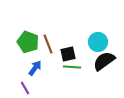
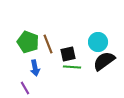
blue arrow: rotated 133 degrees clockwise
